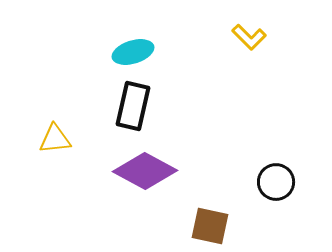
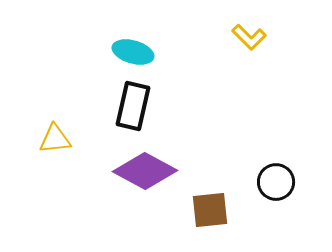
cyan ellipse: rotated 33 degrees clockwise
brown square: moved 16 px up; rotated 18 degrees counterclockwise
